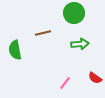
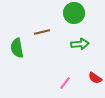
brown line: moved 1 px left, 1 px up
green semicircle: moved 2 px right, 2 px up
